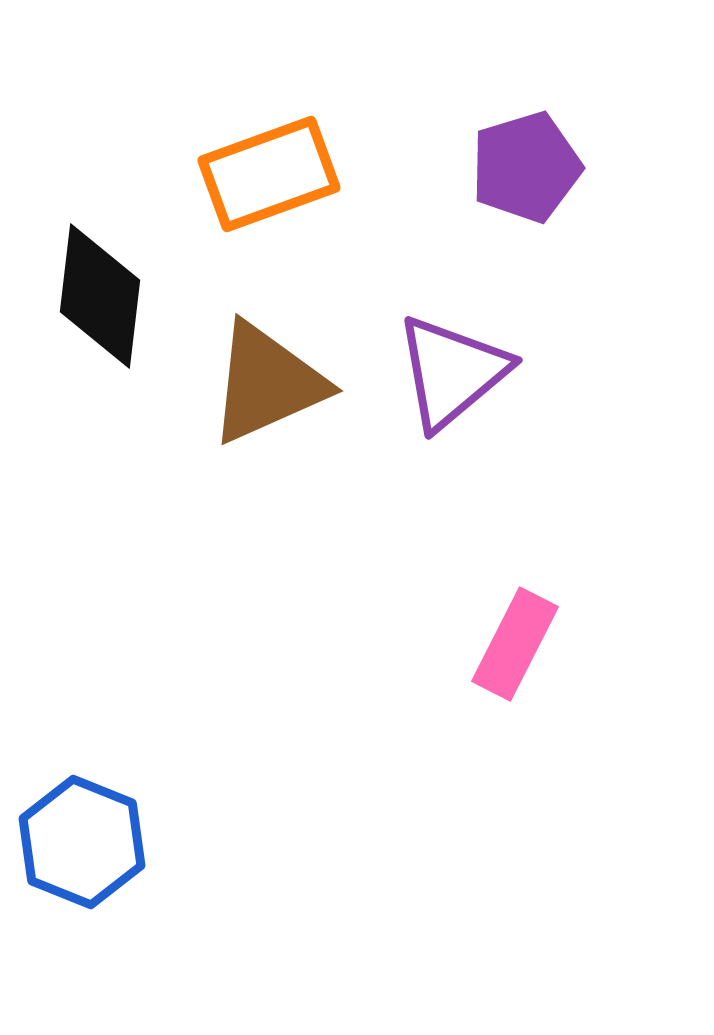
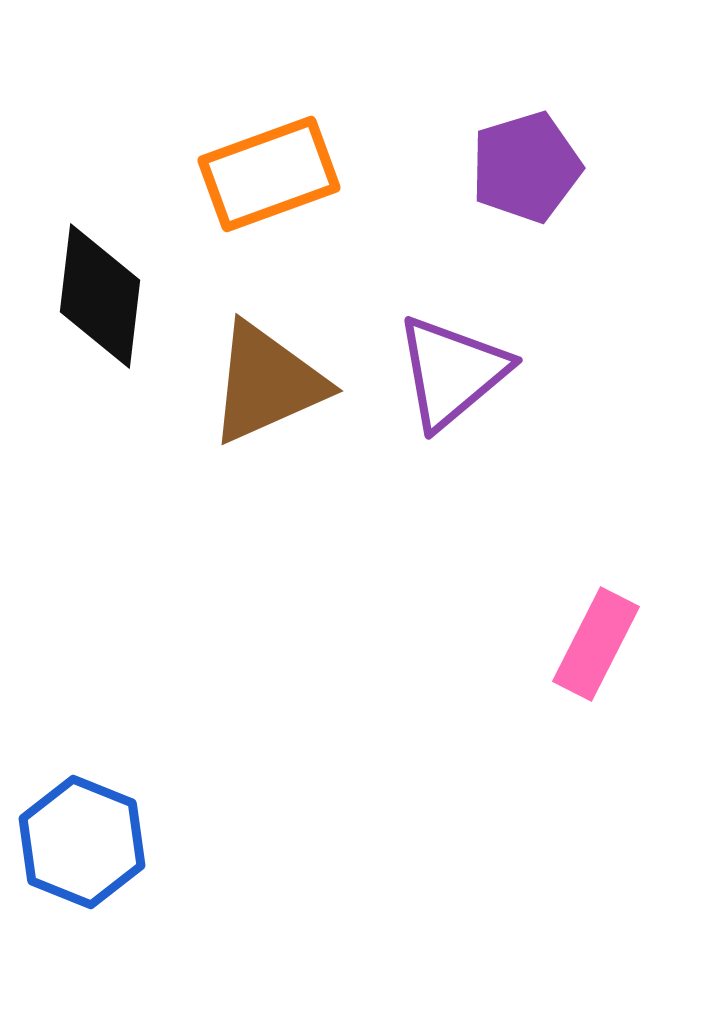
pink rectangle: moved 81 px right
